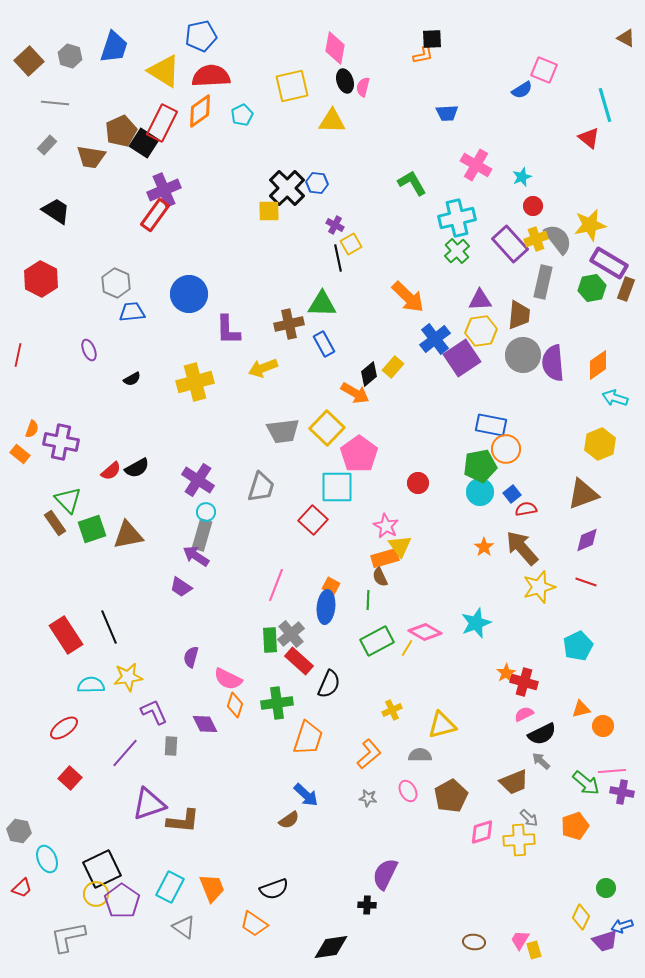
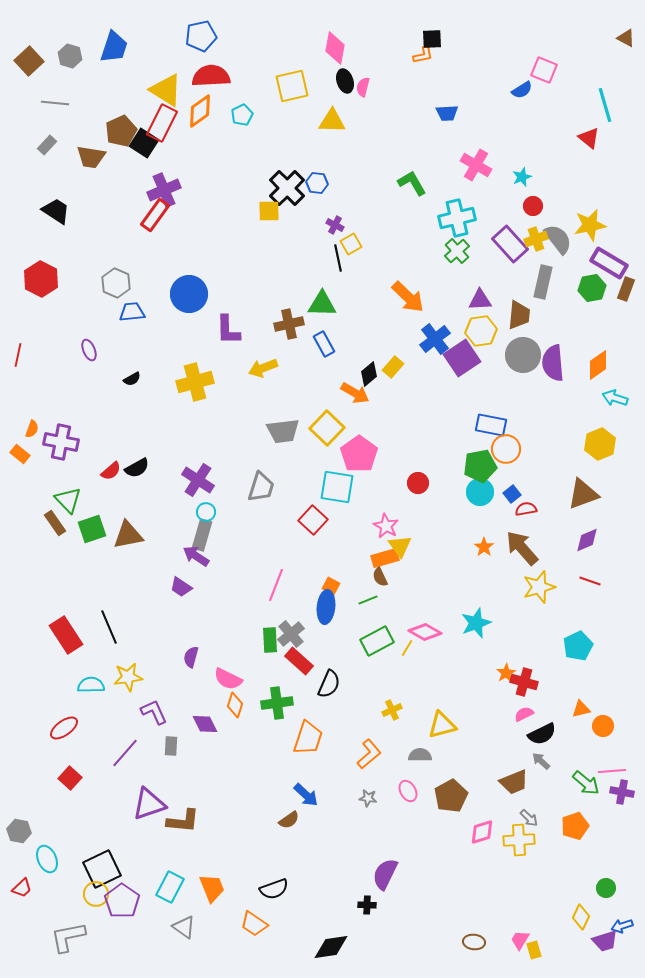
yellow triangle at (164, 71): moved 2 px right, 19 px down
cyan square at (337, 487): rotated 9 degrees clockwise
red line at (586, 582): moved 4 px right, 1 px up
green line at (368, 600): rotated 66 degrees clockwise
